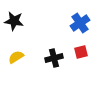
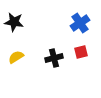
black star: moved 1 px down
